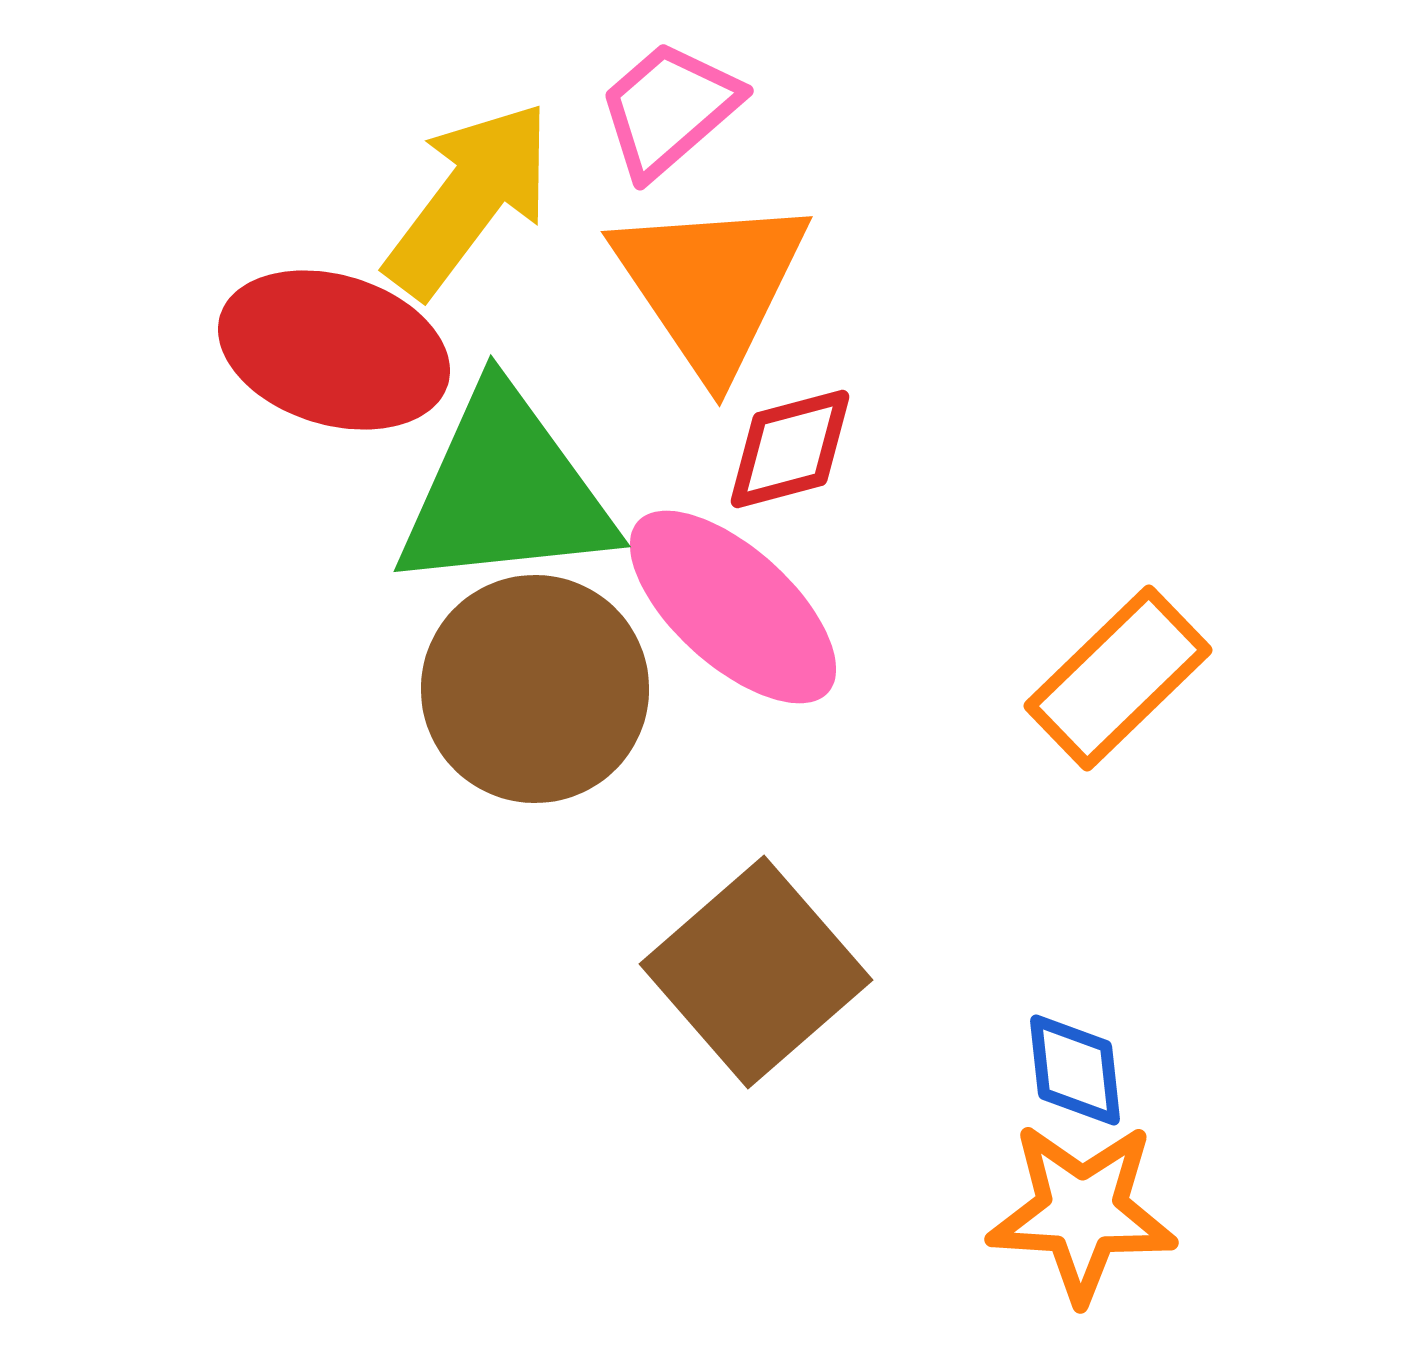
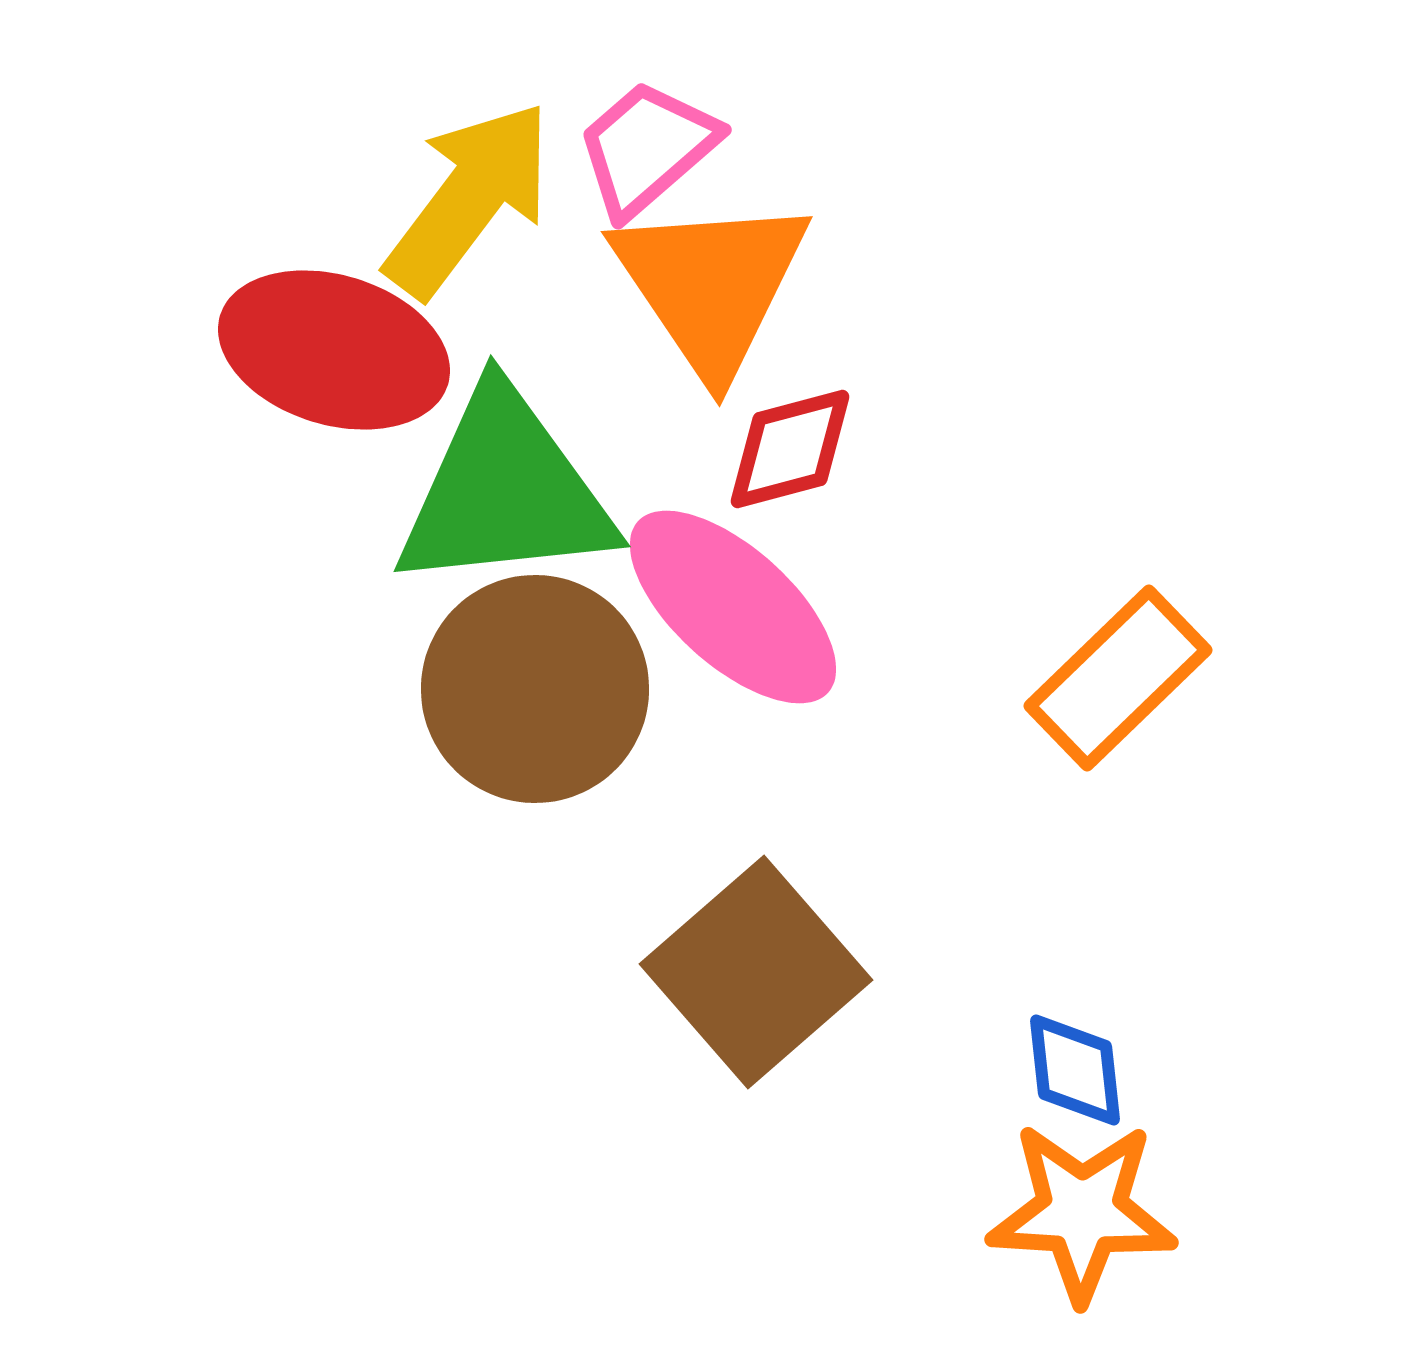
pink trapezoid: moved 22 px left, 39 px down
